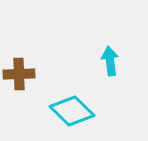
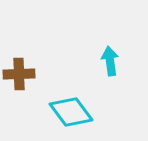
cyan diamond: moved 1 px left, 1 px down; rotated 9 degrees clockwise
